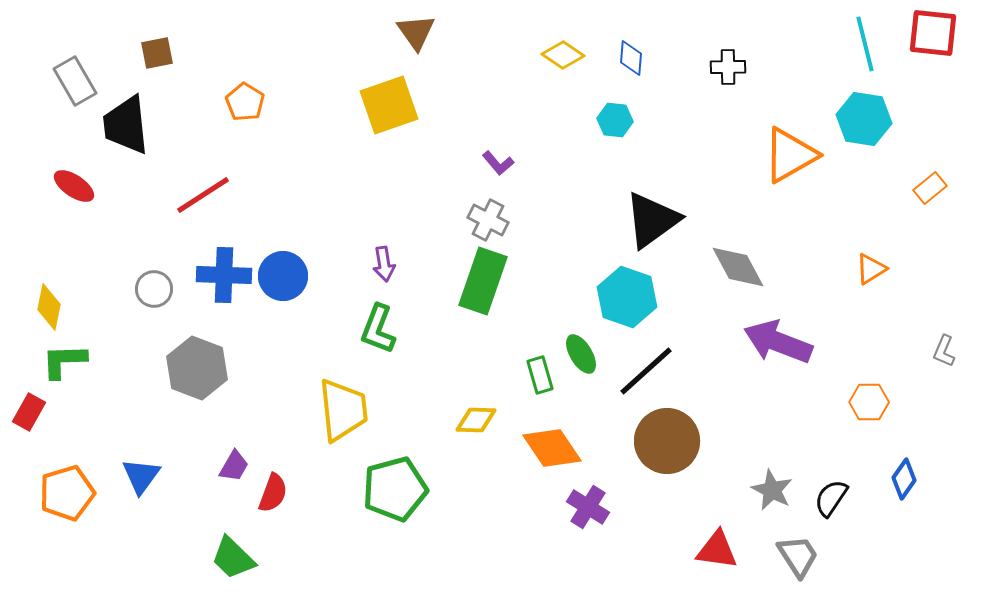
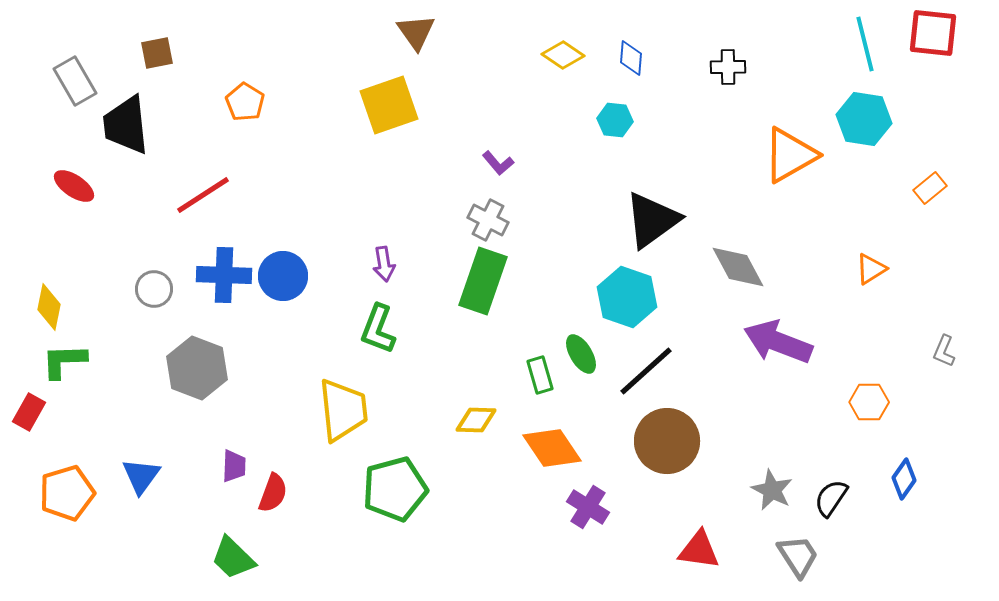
purple trapezoid at (234, 466): rotated 28 degrees counterclockwise
red triangle at (717, 550): moved 18 px left
